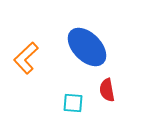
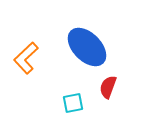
red semicircle: moved 1 px right, 3 px up; rotated 30 degrees clockwise
cyan square: rotated 15 degrees counterclockwise
